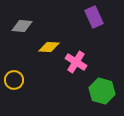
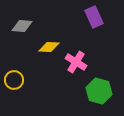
green hexagon: moved 3 px left
